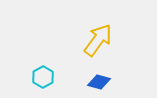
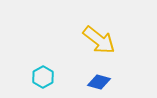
yellow arrow: moved 1 px right; rotated 92 degrees clockwise
